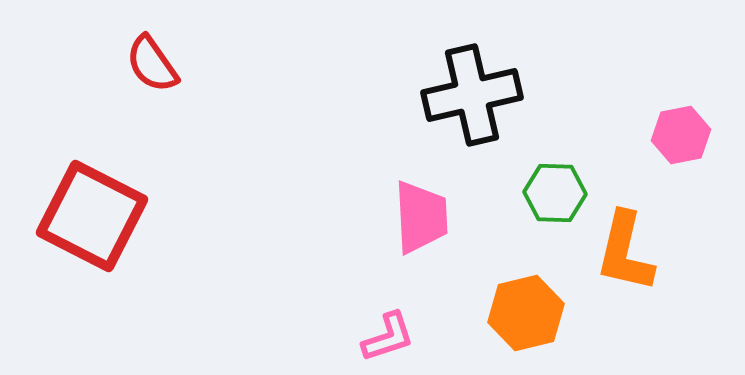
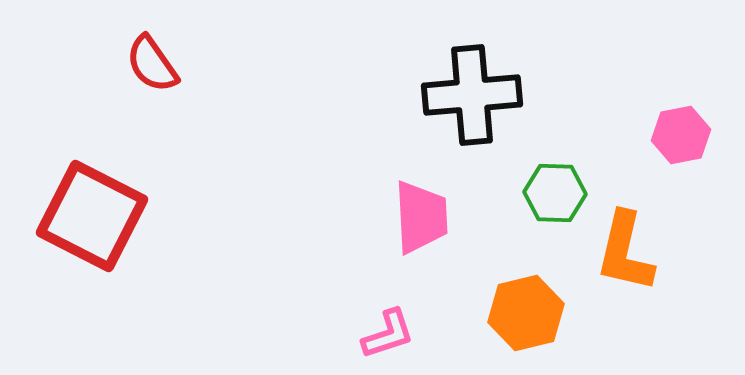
black cross: rotated 8 degrees clockwise
pink L-shape: moved 3 px up
